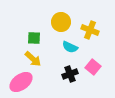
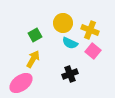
yellow circle: moved 2 px right, 1 px down
green square: moved 1 px right, 3 px up; rotated 32 degrees counterclockwise
cyan semicircle: moved 4 px up
yellow arrow: rotated 102 degrees counterclockwise
pink square: moved 16 px up
pink ellipse: moved 1 px down
